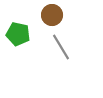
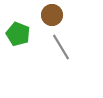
green pentagon: rotated 10 degrees clockwise
